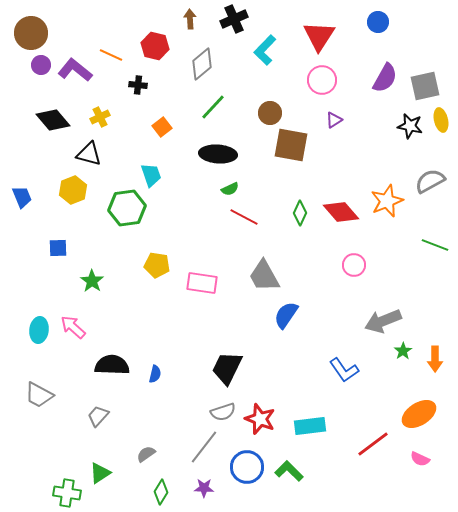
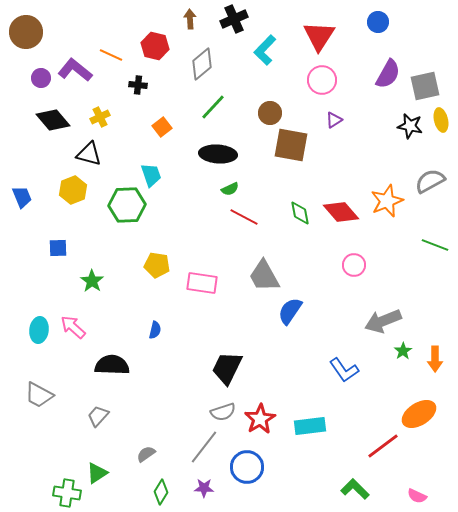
brown circle at (31, 33): moved 5 px left, 1 px up
purple circle at (41, 65): moved 13 px down
purple semicircle at (385, 78): moved 3 px right, 4 px up
green hexagon at (127, 208): moved 3 px up; rotated 6 degrees clockwise
green diamond at (300, 213): rotated 35 degrees counterclockwise
blue semicircle at (286, 315): moved 4 px right, 4 px up
blue semicircle at (155, 374): moved 44 px up
red star at (260, 419): rotated 20 degrees clockwise
red line at (373, 444): moved 10 px right, 2 px down
pink semicircle at (420, 459): moved 3 px left, 37 px down
green L-shape at (289, 471): moved 66 px right, 18 px down
green triangle at (100, 473): moved 3 px left
